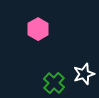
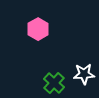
white star: rotated 15 degrees clockwise
